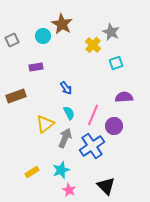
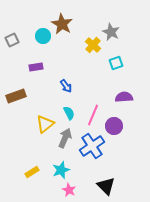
blue arrow: moved 2 px up
